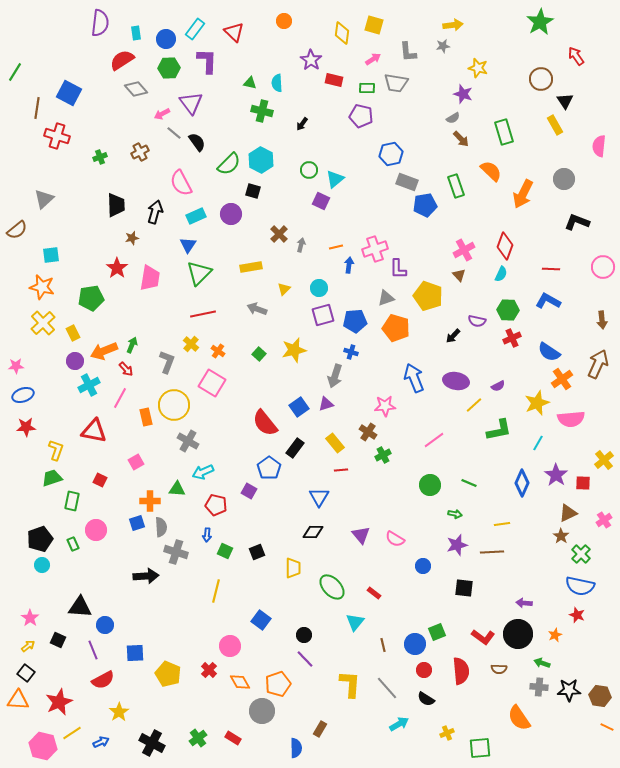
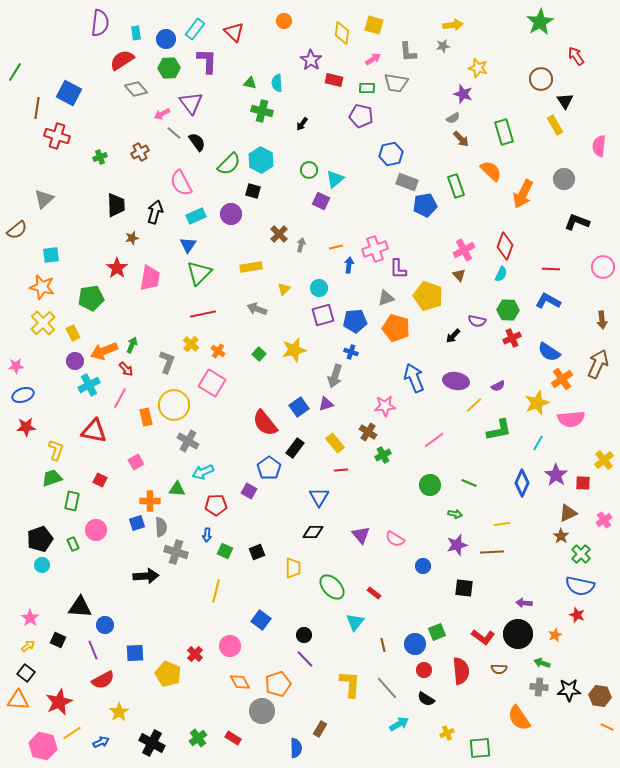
red pentagon at (216, 505): rotated 15 degrees counterclockwise
red cross at (209, 670): moved 14 px left, 16 px up
